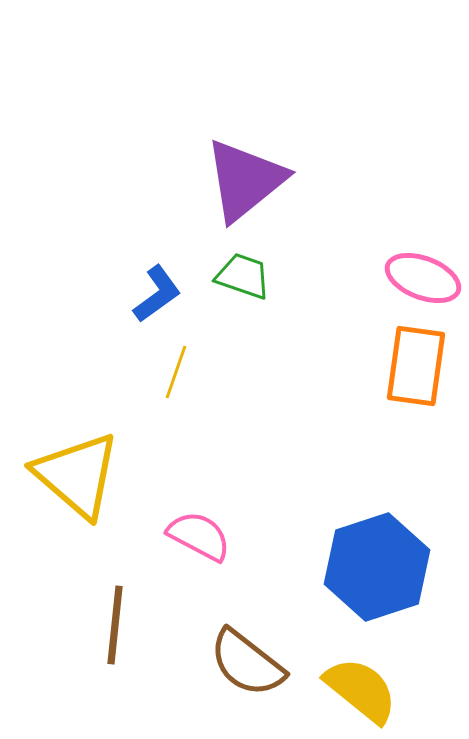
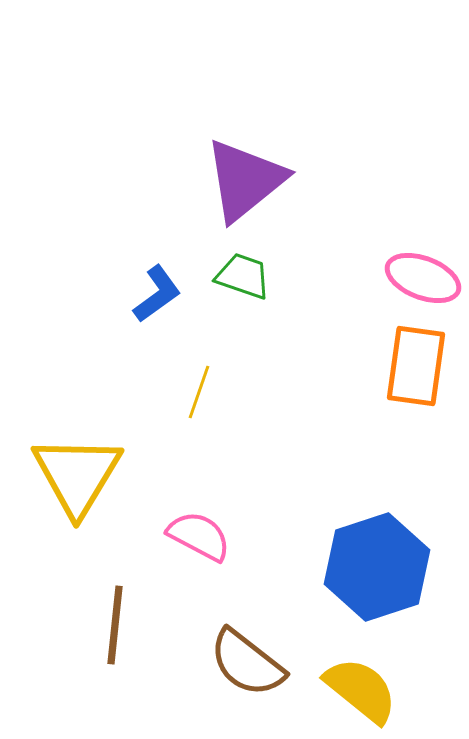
yellow line: moved 23 px right, 20 px down
yellow triangle: rotated 20 degrees clockwise
